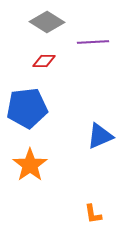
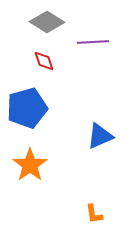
red diamond: rotated 70 degrees clockwise
blue pentagon: rotated 9 degrees counterclockwise
orange L-shape: moved 1 px right
